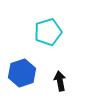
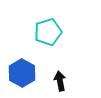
blue hexagon: rotated 12 degrees counterclockwise
